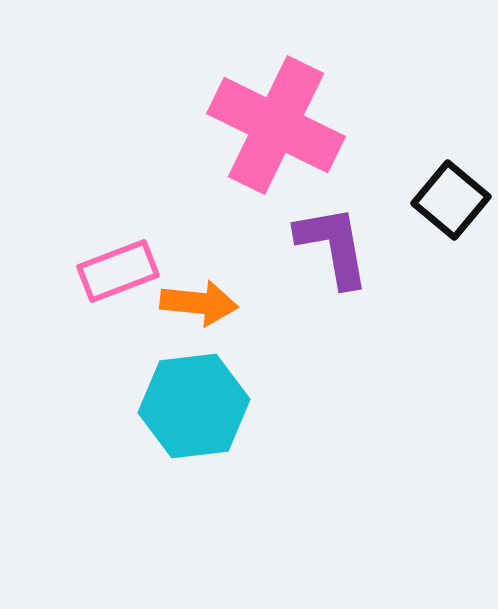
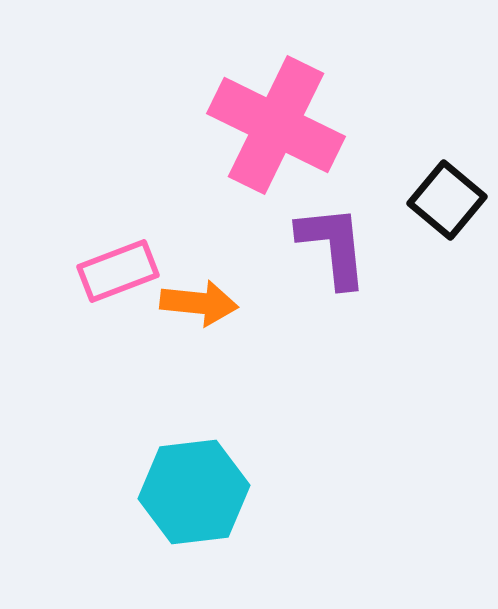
black square: moved 4 px left
purple L-shape: rotated 4 degrees clockwise
cyan hexagon: moved 86 px down
